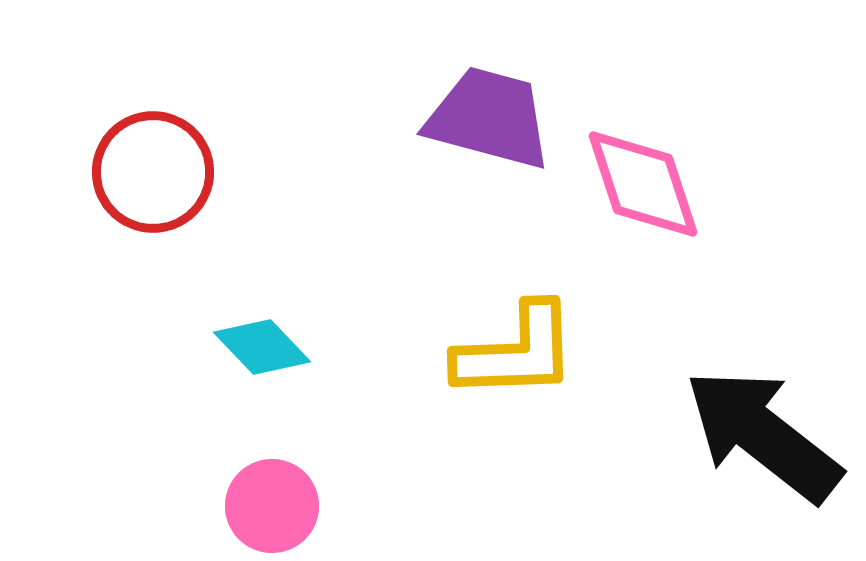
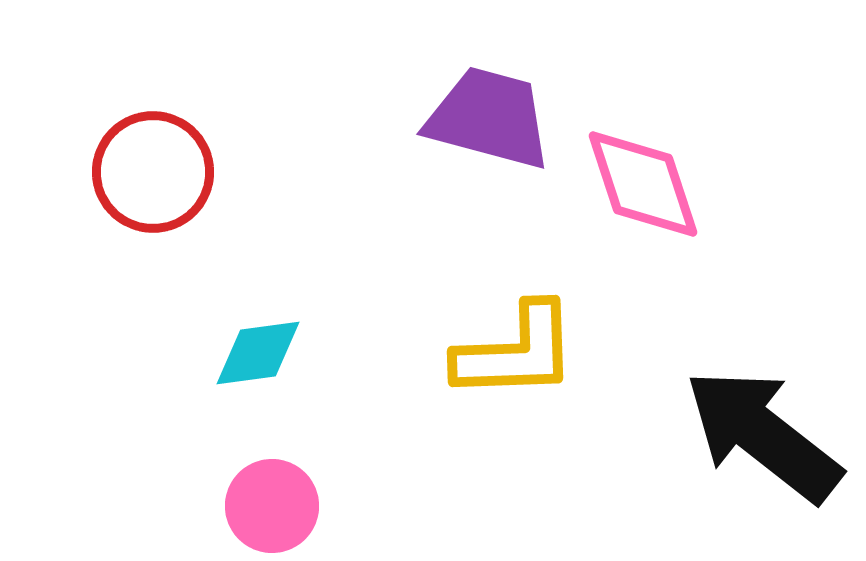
cyan diamond: moved 4 px left, 6 px down; rotated 54 degrees counterclockwise
